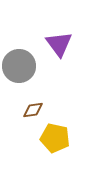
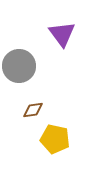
purple triangle: moved 3 px right, 10 px up
yellow pentagon: moved 1 px down
